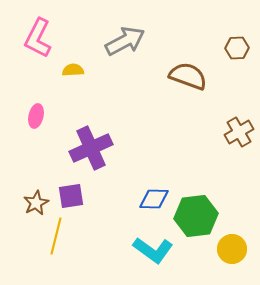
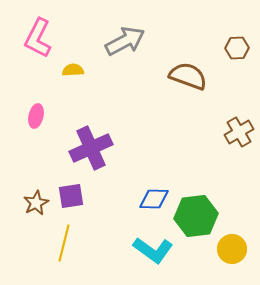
yellow line: moved 8 px right, 7 px down
